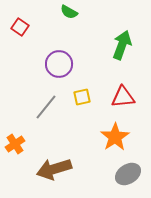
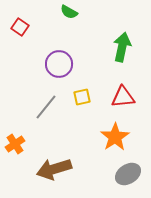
green arrow: moved 2 px down; rotated 8 degrees counterclockwise
